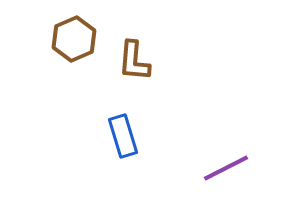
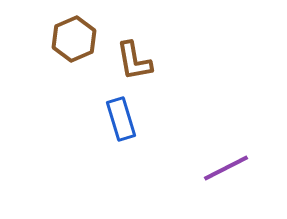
brown L-shape: rotated 15 degrees counterclockwise
blue rectangle: moved 2 px left, 17 px up
